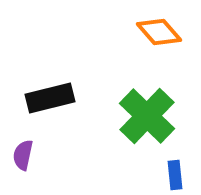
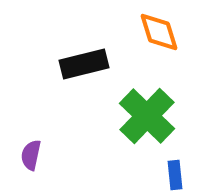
orange diamond: rotated 24 degrees clockwise
black rectangle: moved 34 px right, 34 px up
purple semicircle: moved 8 px right
